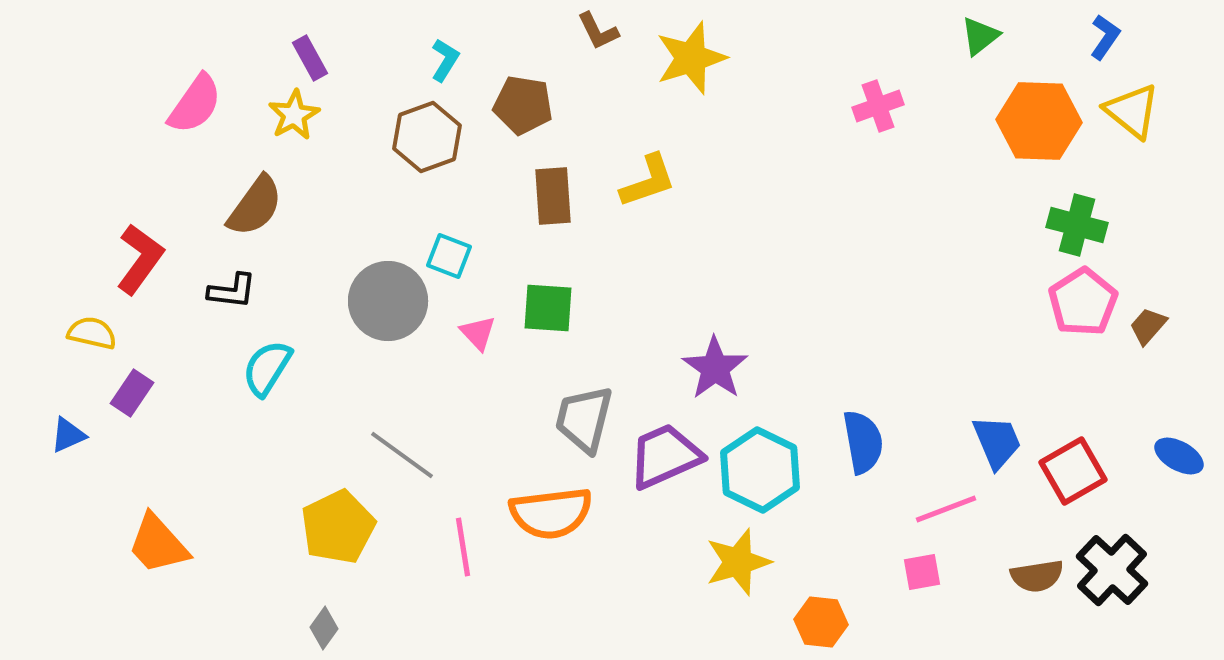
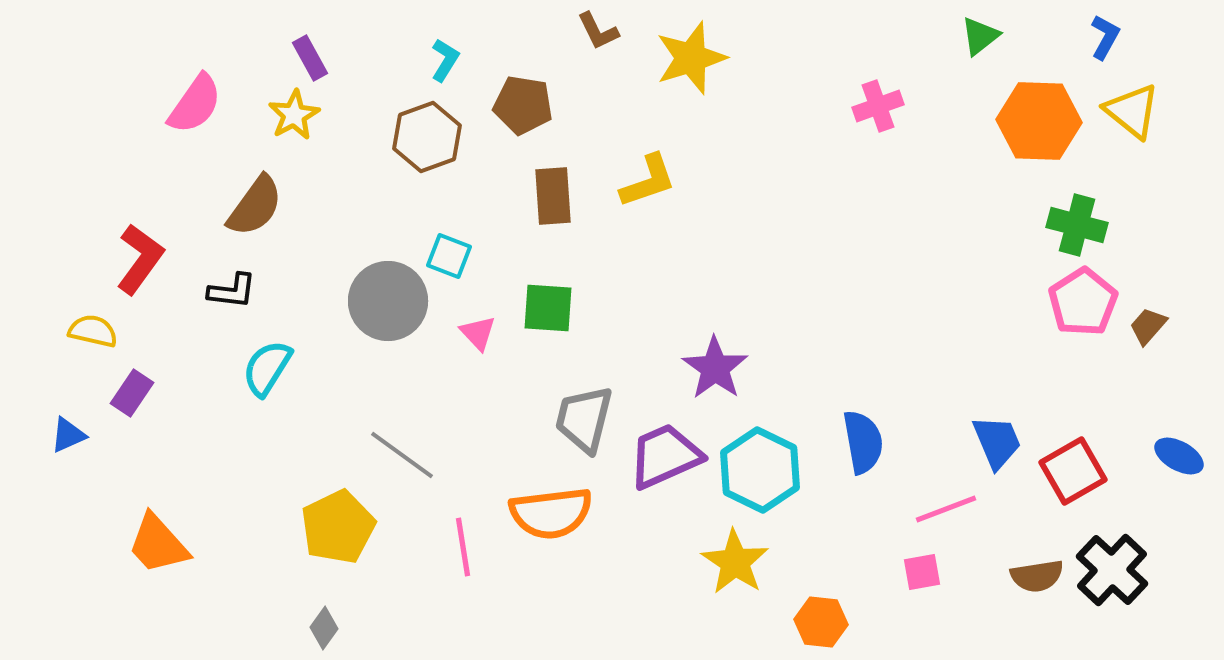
blue L-shape at (1105, 37): rotated 6 degrees counterclockwise
yellow semicircle at (92, 333): moved 1 px right, 2 px up
yellow star at (738, 562): moved 3 px left; rotated 22 degrees counterclockwise
